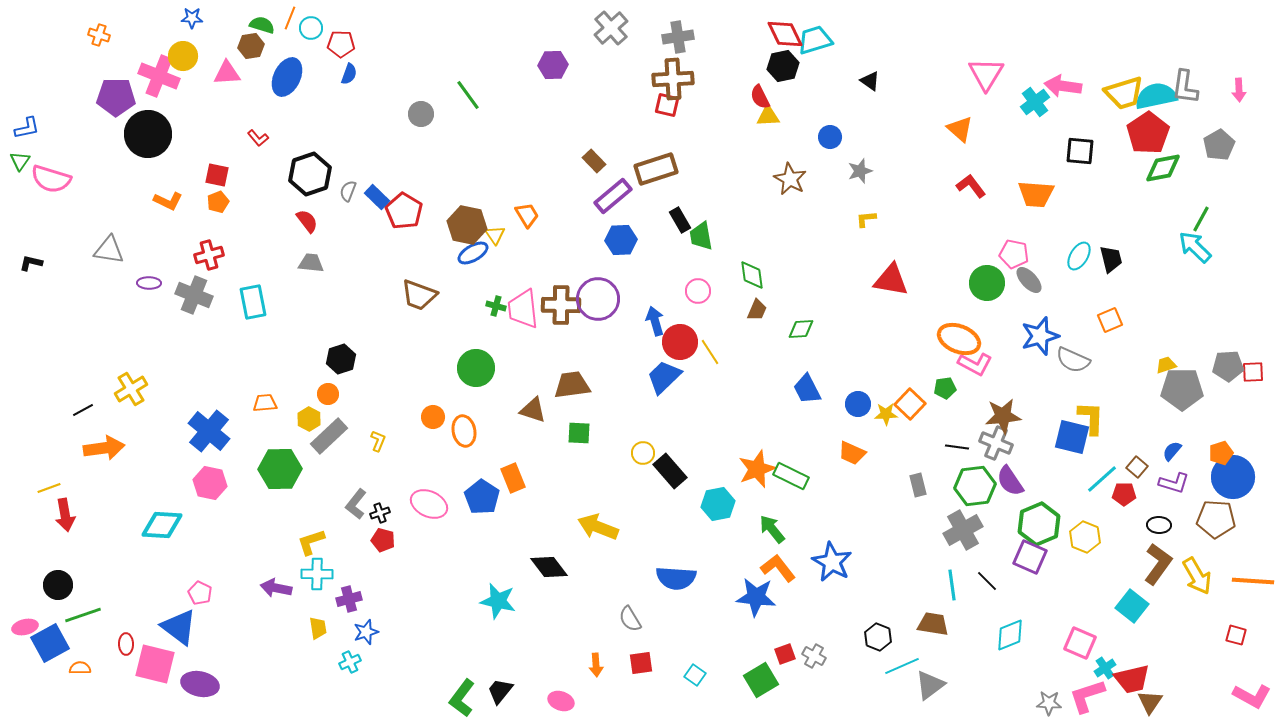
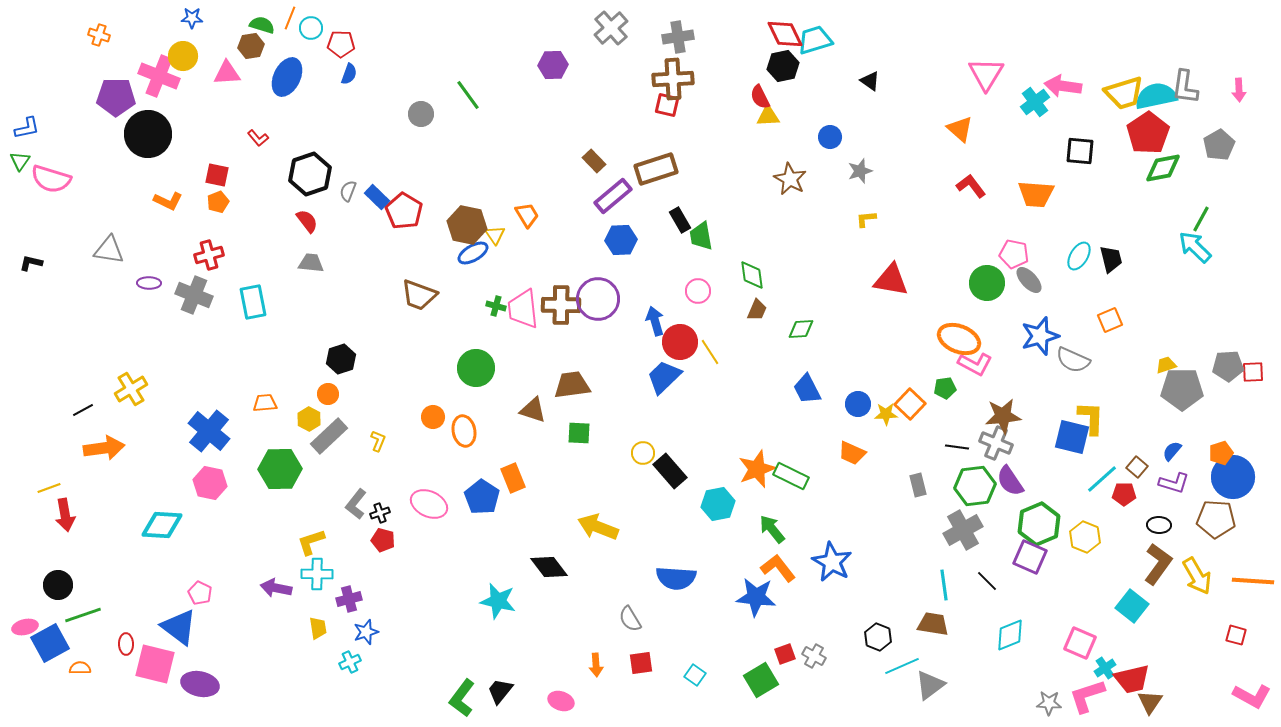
cyan line at (952, 585): moved 8 px left
